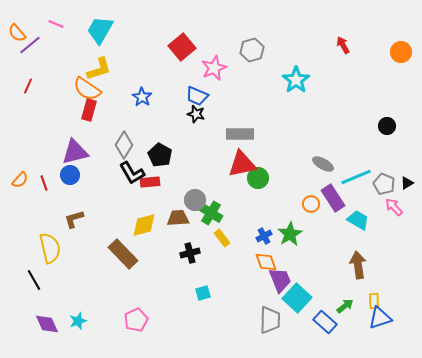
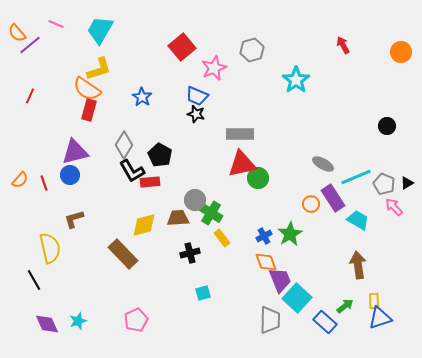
red line at (28, 86): moved 2 px right, 10 px down
black L-shape at (132, 173): moved 2 px up
